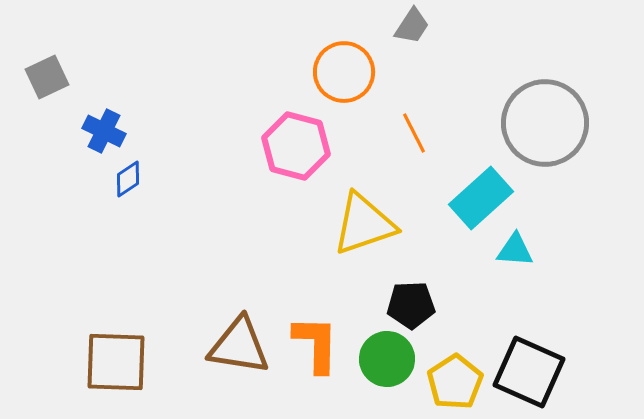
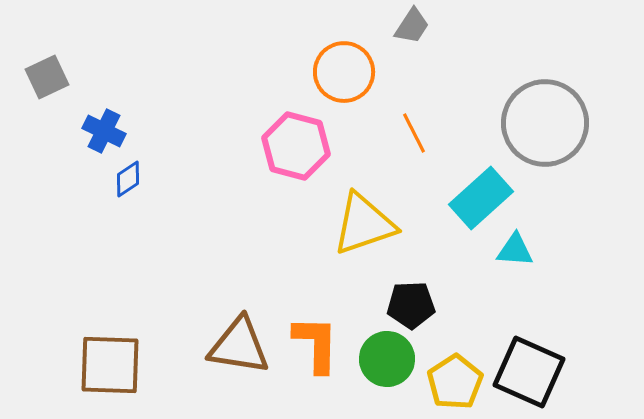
brown square: moved 6 px left, 3 px down
